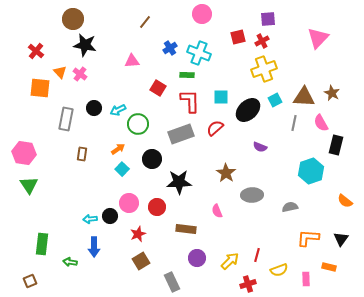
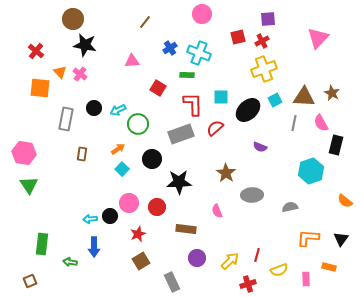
red L-shape at (190, 101): moved 3 px right, 3 px down
